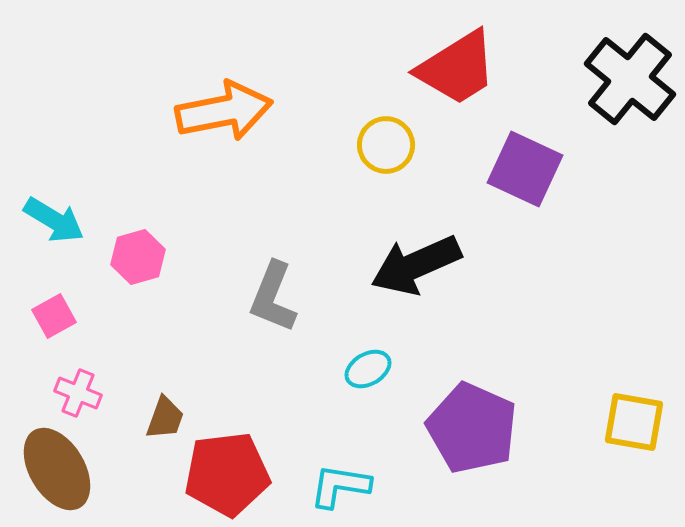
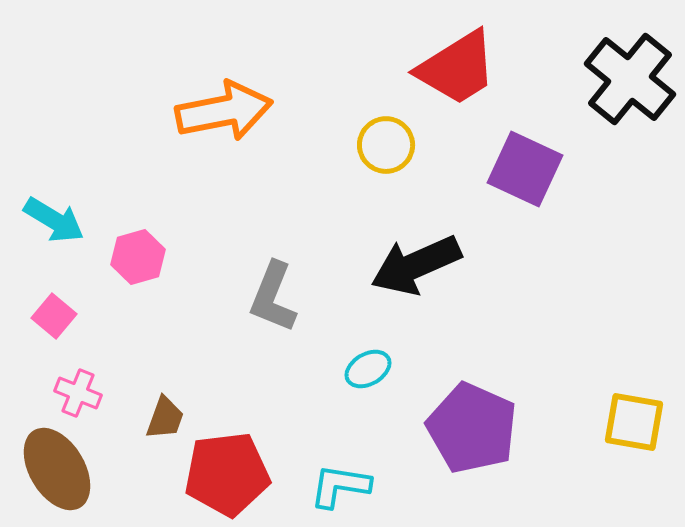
pink square: rotated 21 degrees counterclockwise
